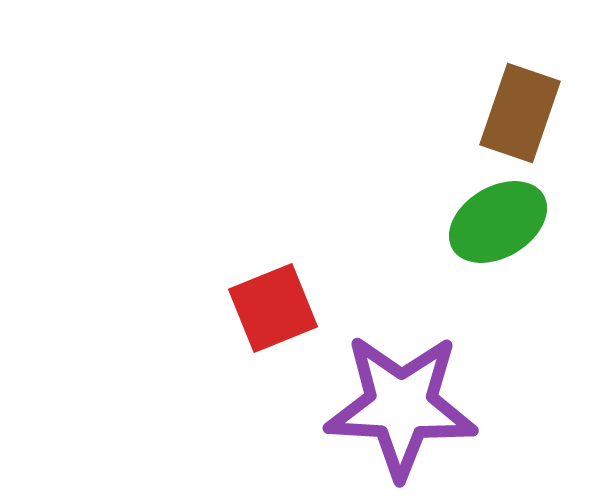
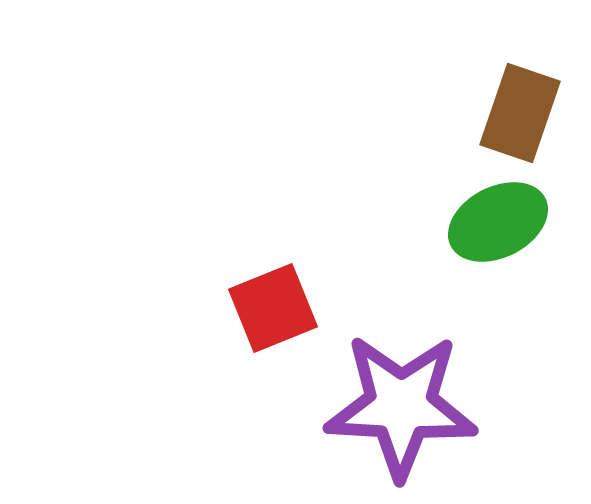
green ellipse: rotated 4 degrees clockwise
